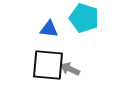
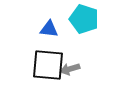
cyan pentagon: moved 1 px down
gray arrow: rotated 42 degrees counterclockwise
